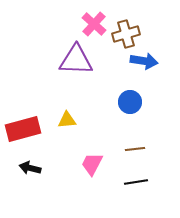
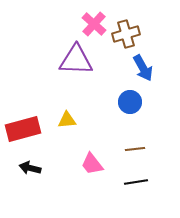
blue arrow: moved 1 px left, 7 px down; rotated 52 degrees clockwise
pink trapezoid: rotated 65 degrees counterclockwise
